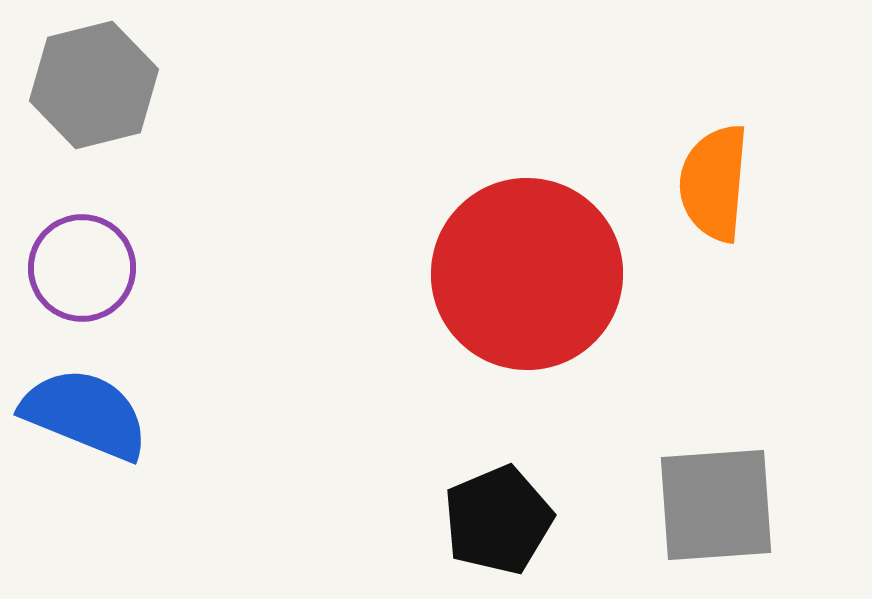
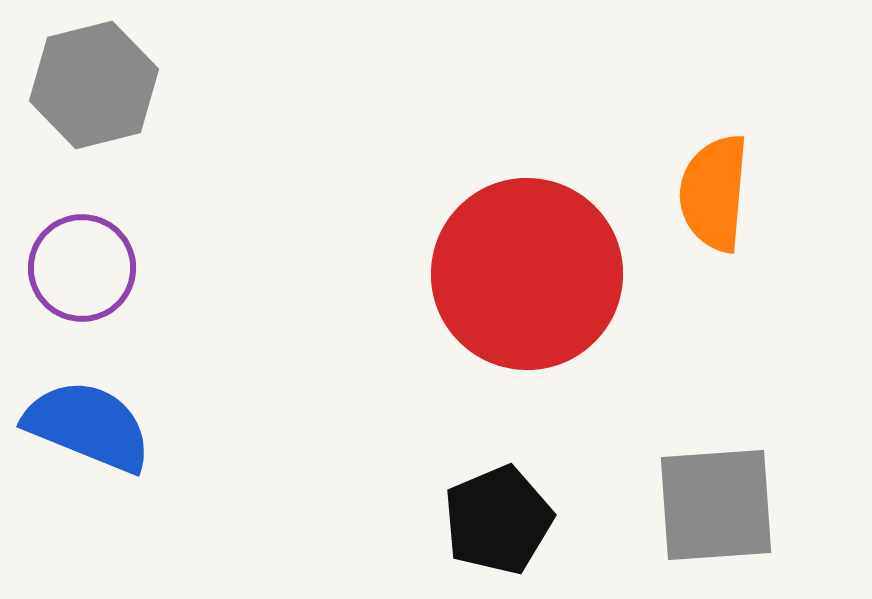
orange semicircle: moved 10 px down
blue semicircle: moved 3 px right, 12 px down
